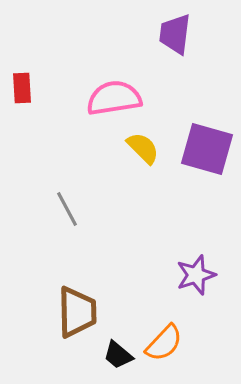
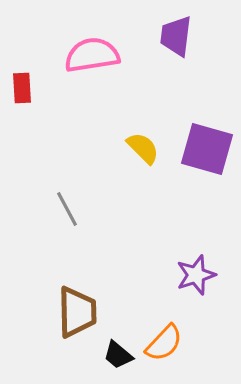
purple trapezoid: moved 1 px right, 2 px down
pink semicircle: moved 22 px left, 43 px up
